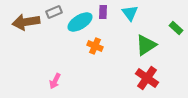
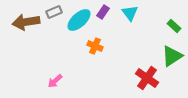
purple rectangle: rotated 32 degrees clockwise
cyan ellipse: moved 1 px left, 2 px up; rotated 10 degrees counterclockwise
green rectangle: moved 2 px left, 2 px up
green triangle: moved 26 px right, 11 px down
pink arrow: rotated 21 degrees clockwise
